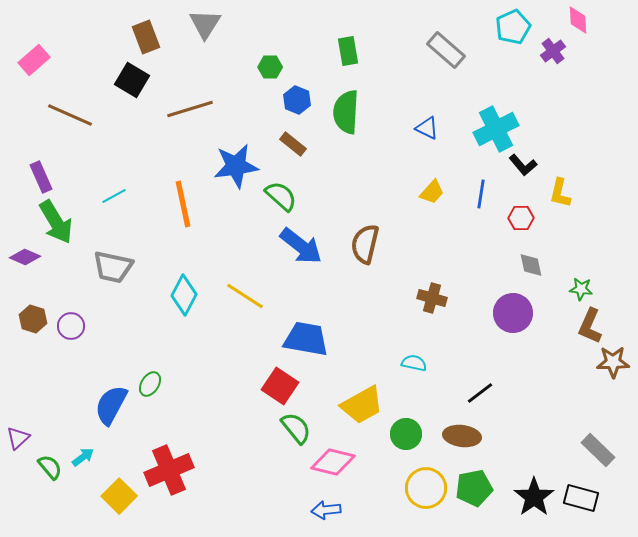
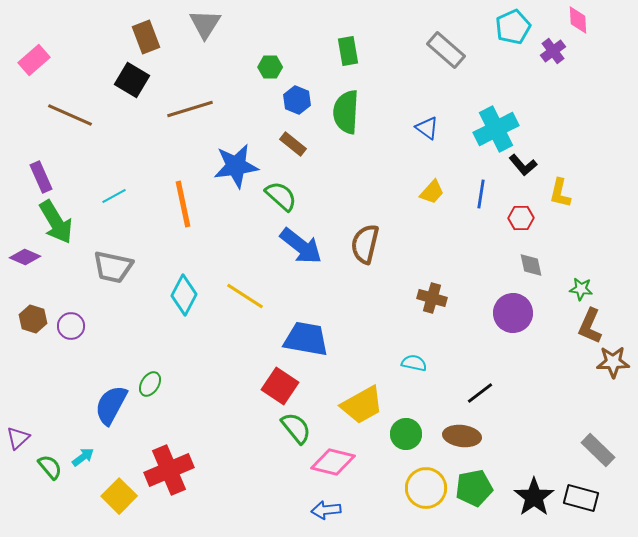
blue triangle at (427, 128): rotated 10 degrees clockwise
